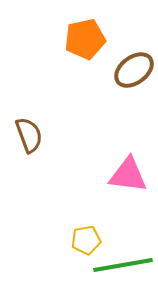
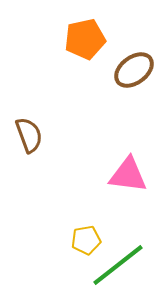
green line: moved 5 px left; rotated 28 degrees counterclockwise
